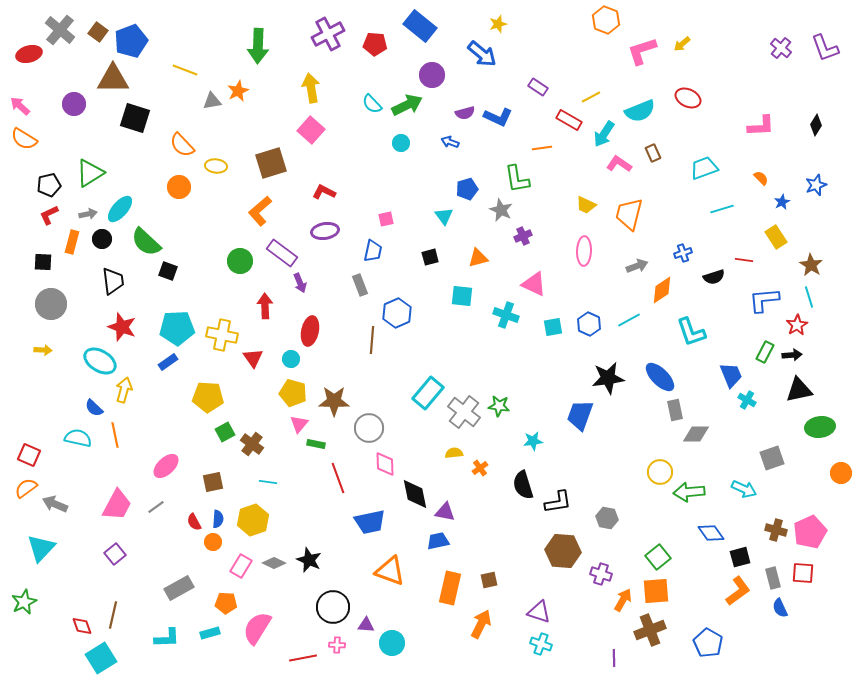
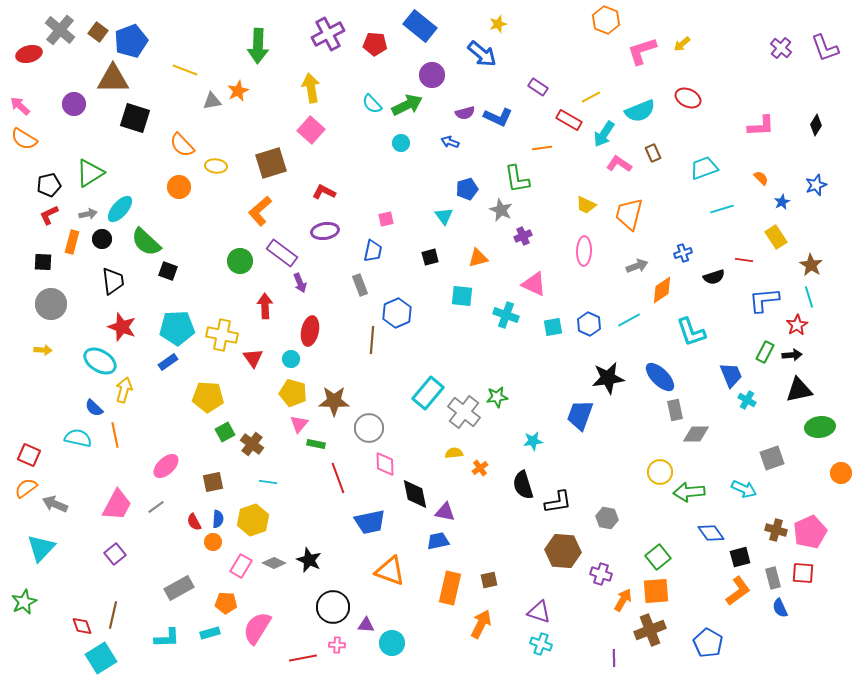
green star at (499, 406): moved 2 px left, 9 px up; rotated 15 degrees counterclockwise
